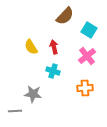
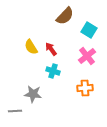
red arrow: moved 3 px left, 2 px down; rotated 24 degrees counterclockwise
